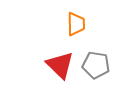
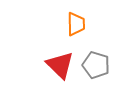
gray pentagon: rotated 8 degrees clockwise
